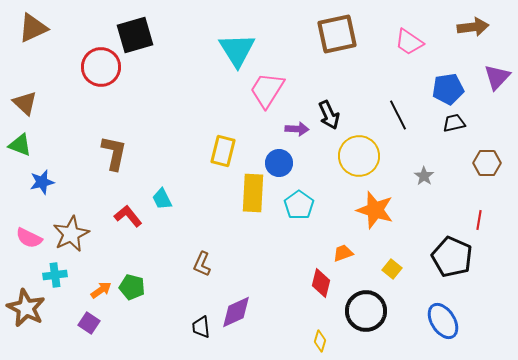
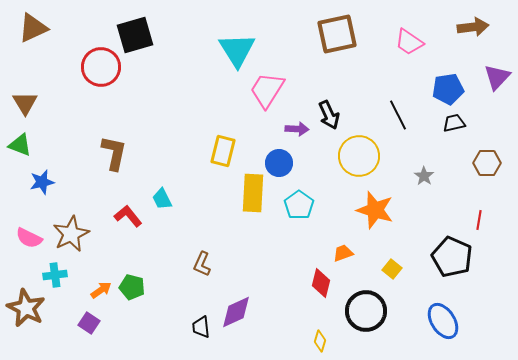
brown triangle at (25, 103): rotated 16 degrees clockwise
